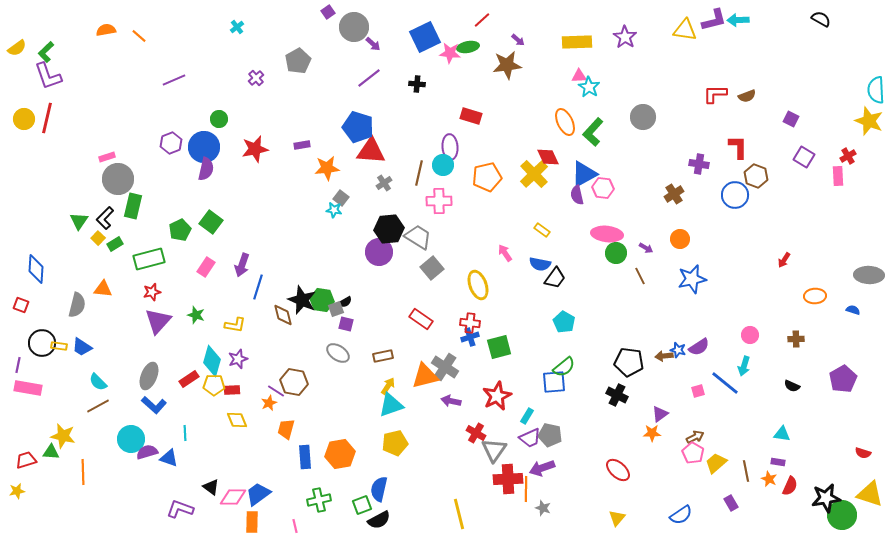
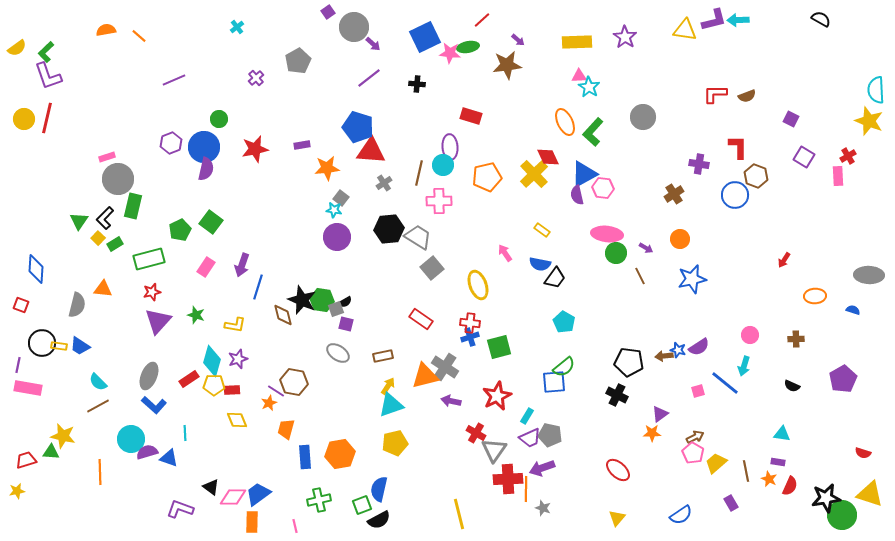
purple circle at (379, 252): moved 42 px left, 15 px up
blue trapezoid at (82, 347): moved 2 px left, 1 px up
orange line at (83, 472): moved 17 px right
